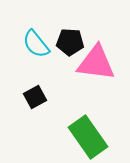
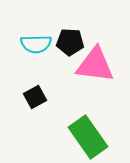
cyan semicircle: rotated 52 degrees counterclockwise
pink triangle: moved 1 px left, 2 px down
